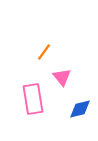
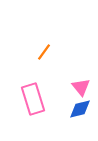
pink triangle: moved 19 px right, 10 px down
pink rectangle: rotated 8 degrees counterclockwise
